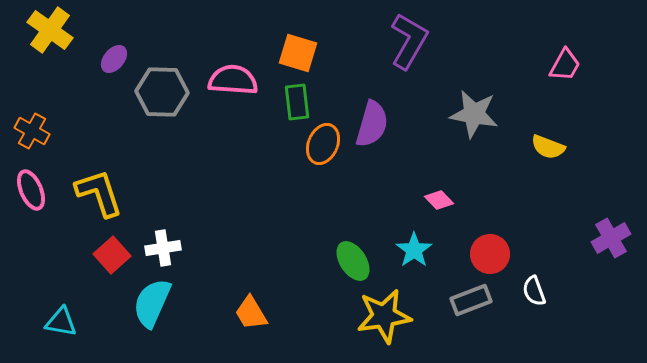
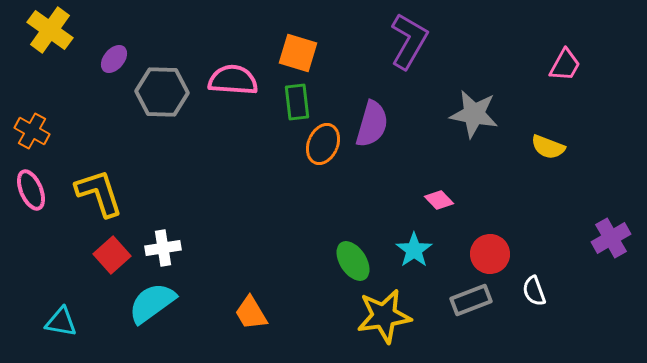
cyan semicircle: rotated 30 degrees clockwise
